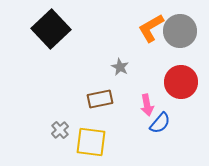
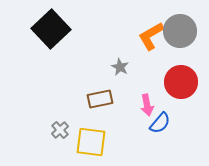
orange L-shape: moved 8 px down
